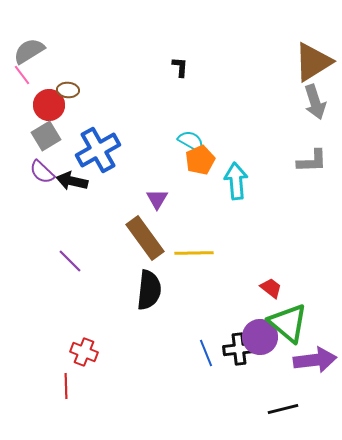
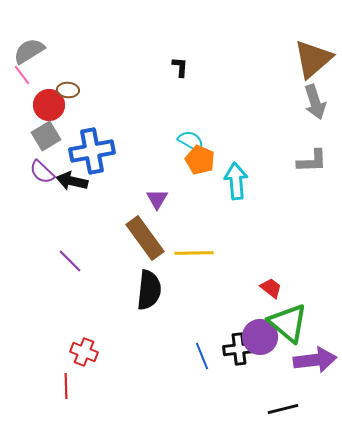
brown triangle: moved 3 px up; rotated 9 degrees counterclockwise
blue cross: moved 6 px left, 1 px down; rotated 18 degrees clockwise
orange pentagon: rotated 24 degrees counterclockwise
blue line: moved 4 px left, 3 px down
